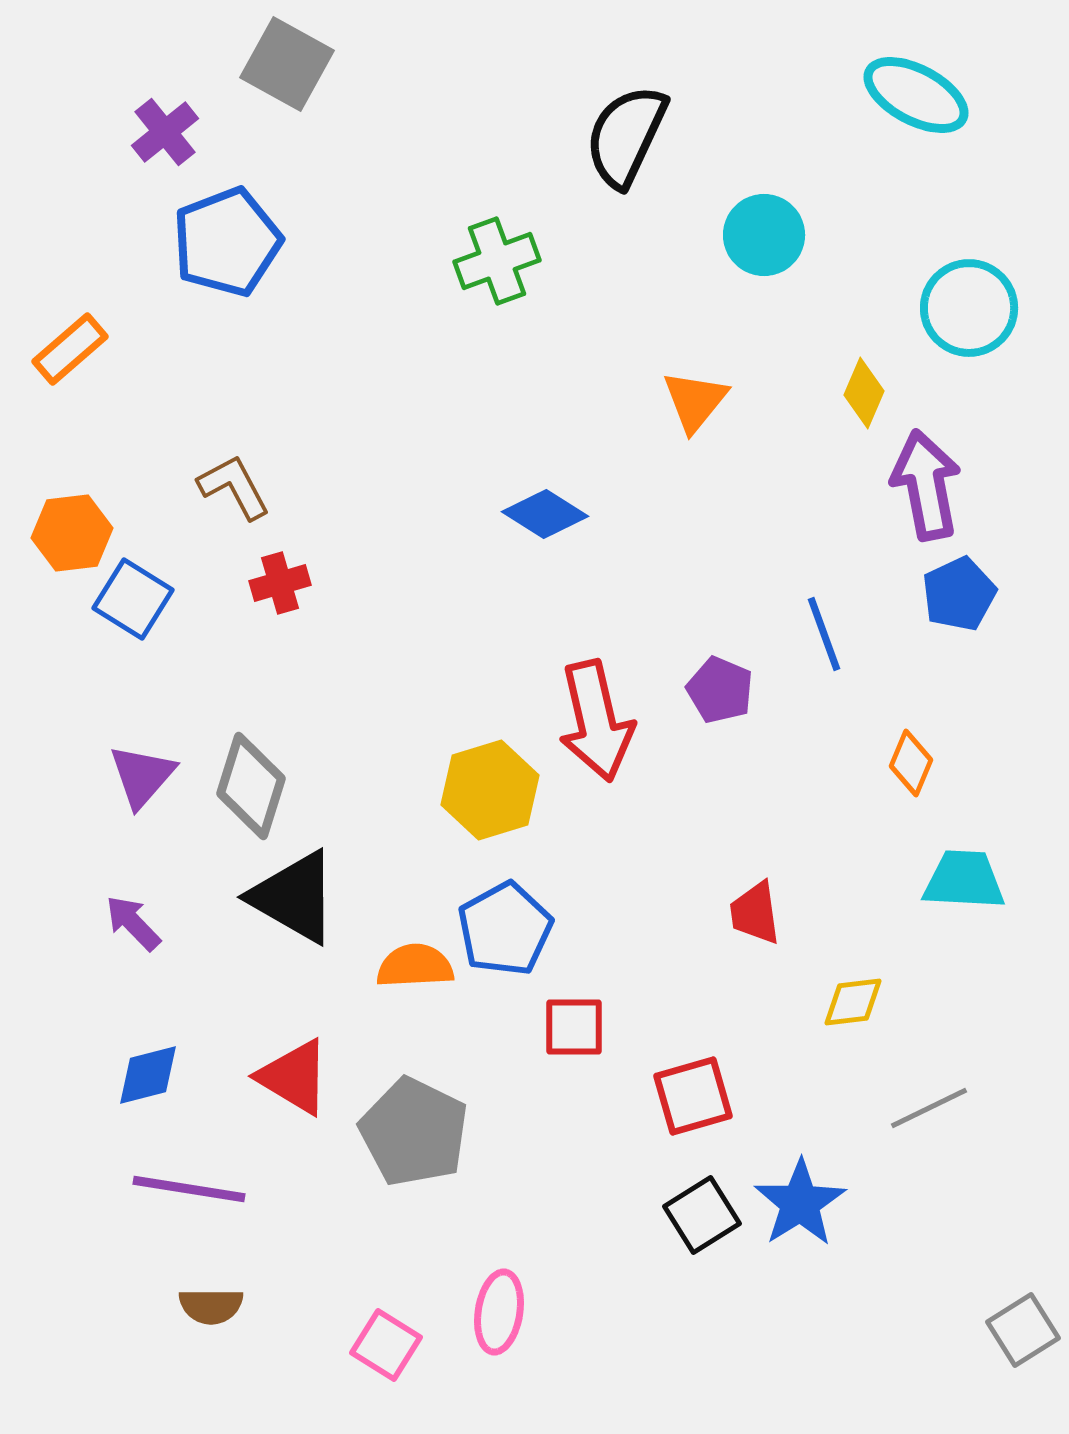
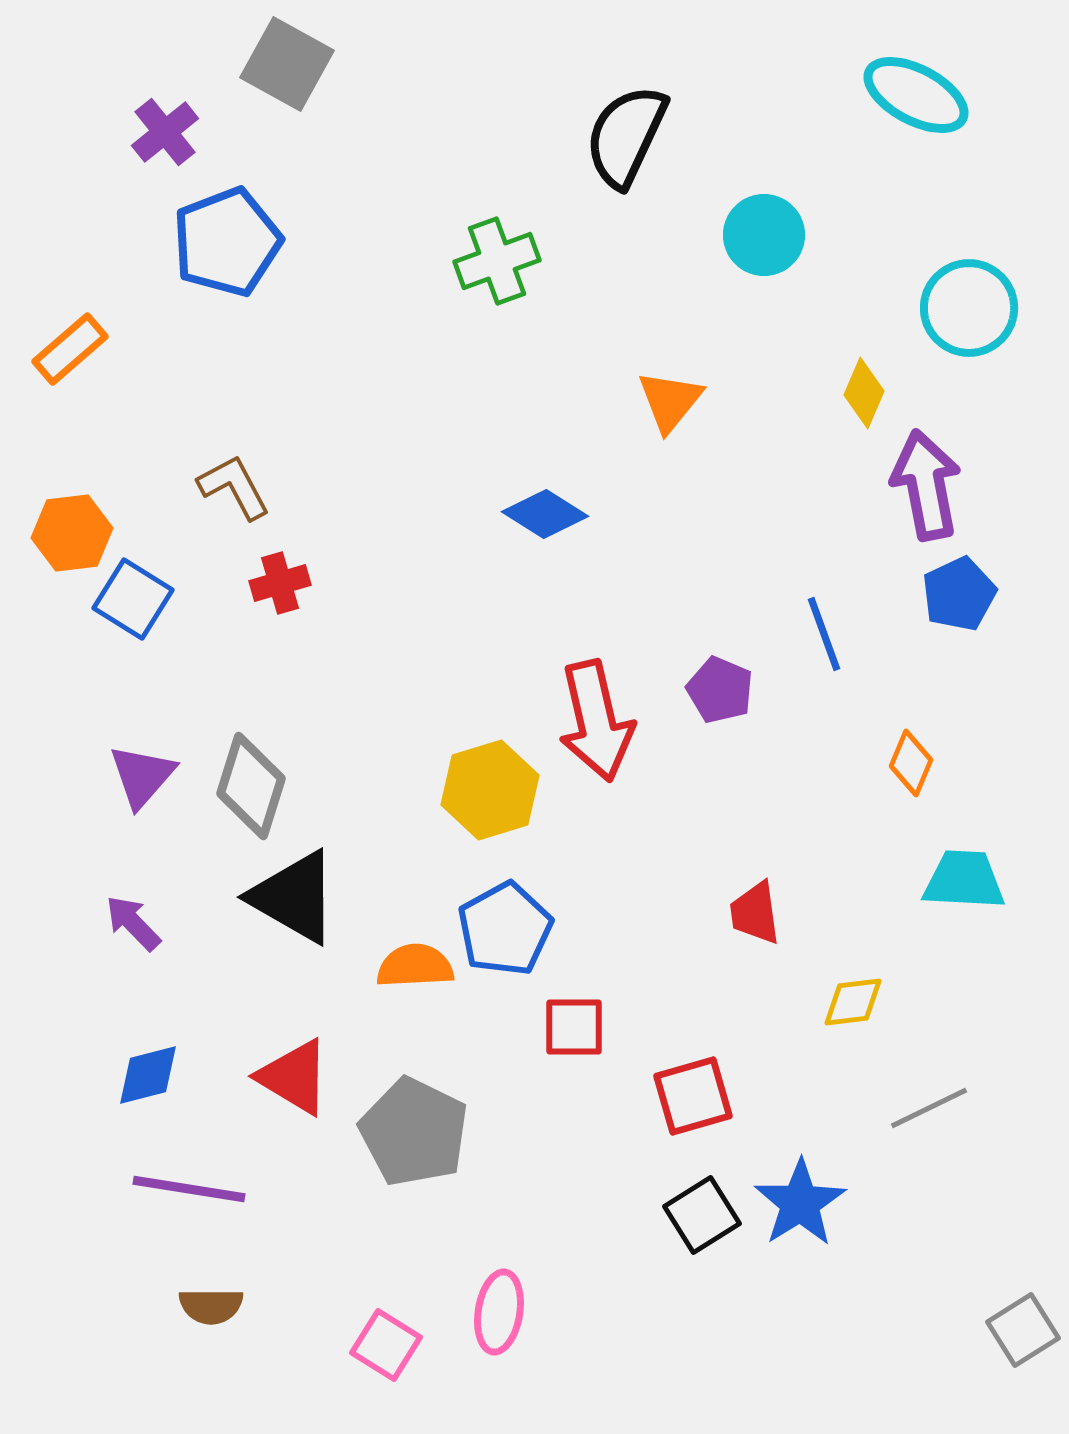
orange triangle at (695, 401): moved 25 px left
